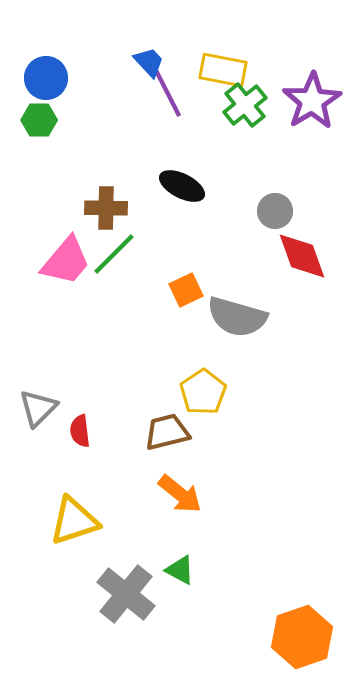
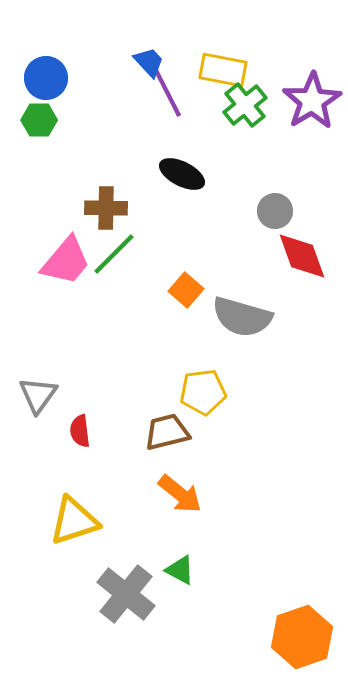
black ellipse: moved 12 px up
orange square: rotated 24 degrees counterclockwise
gray semicircle: moved 5 px right
yellow pentagon: rotated 27 degrees clockwise
gray triangle: moved 13 px up; rotated 9 degrees counterclockwise
